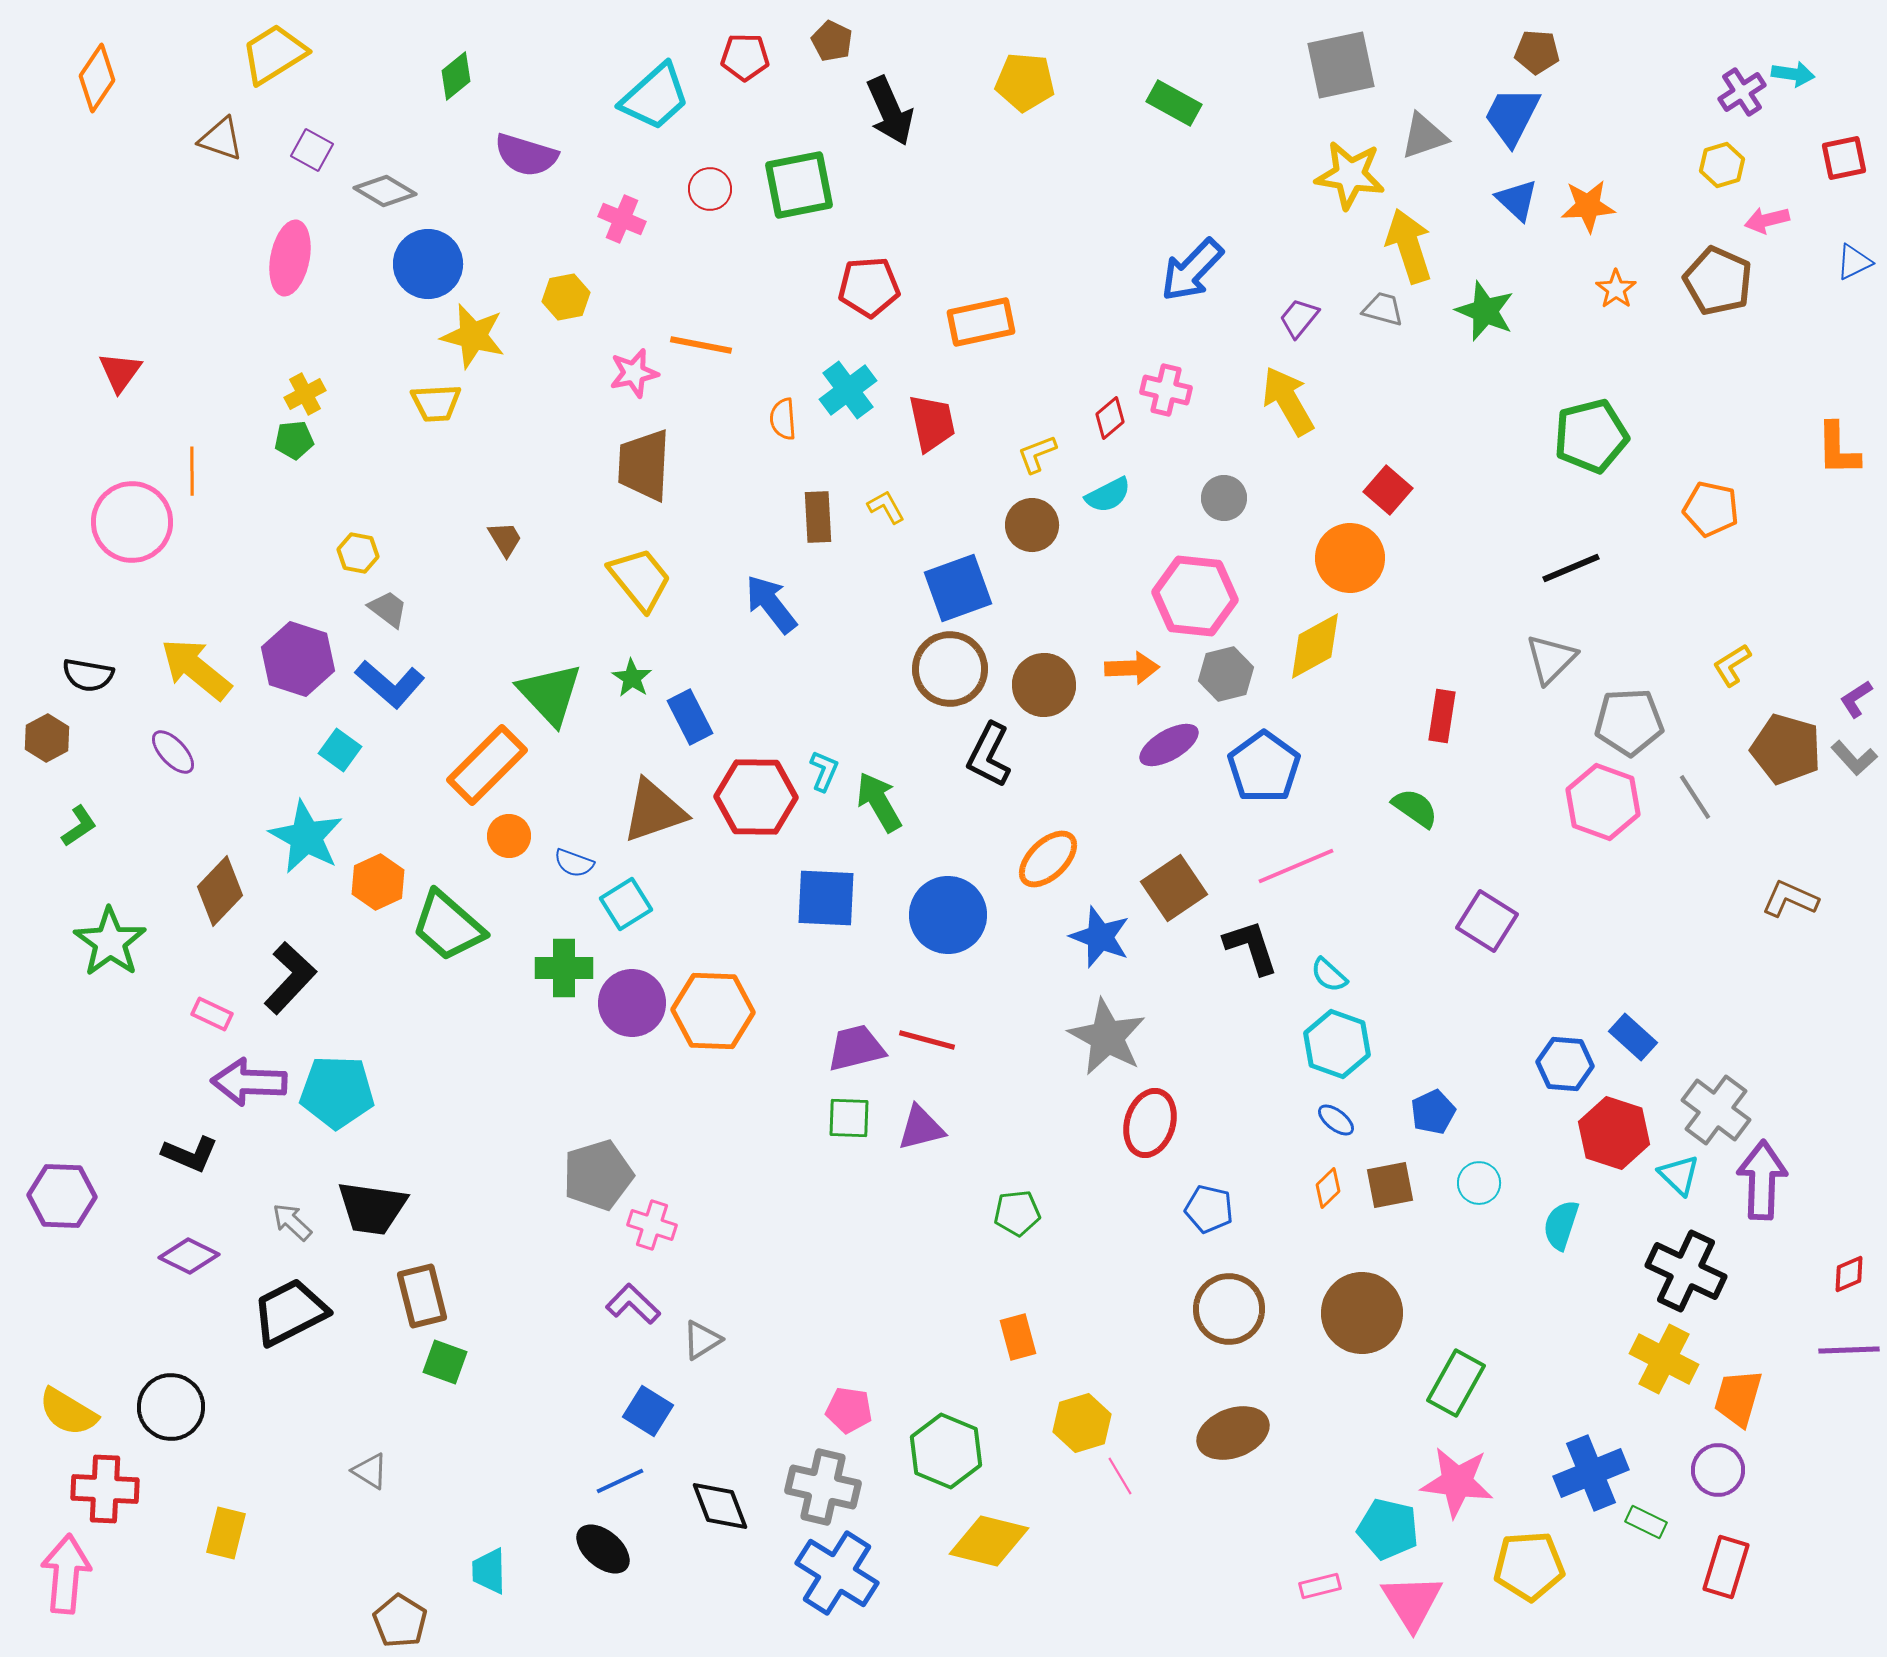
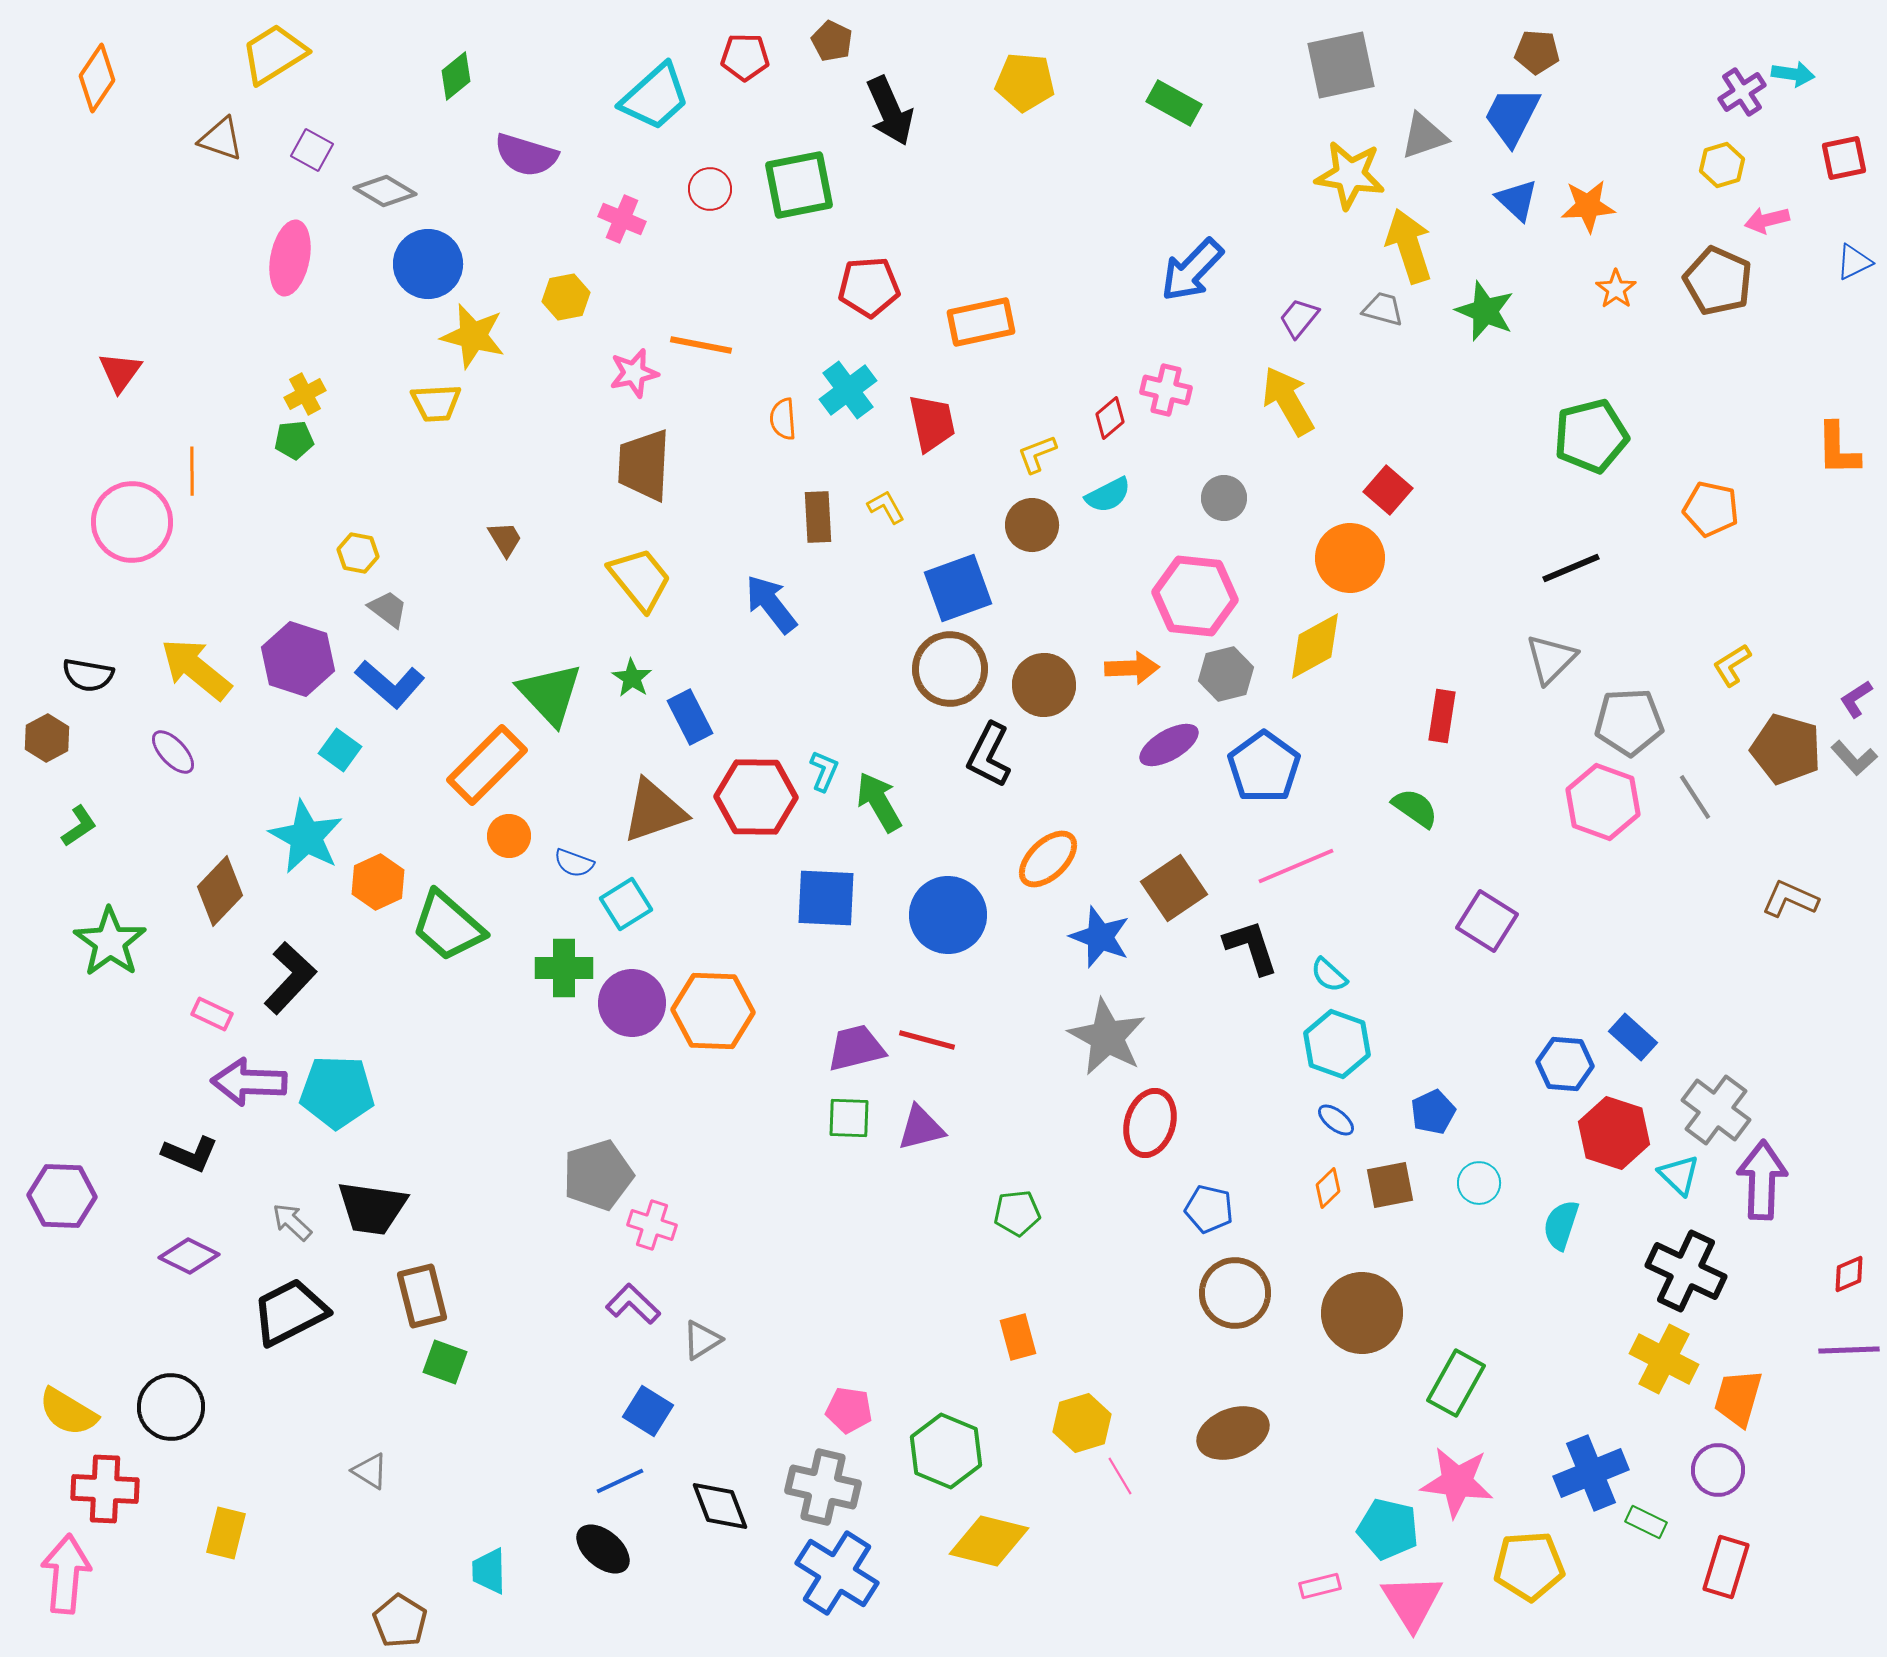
brown circle at (1229, 1309): moved 6 px right, 16 px up
